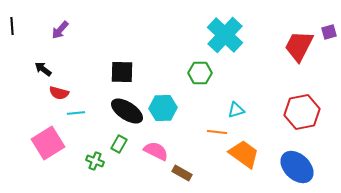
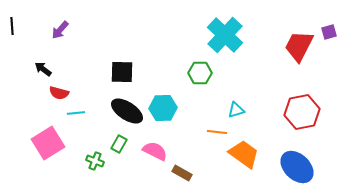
pink semicircle: moved 1 px left
